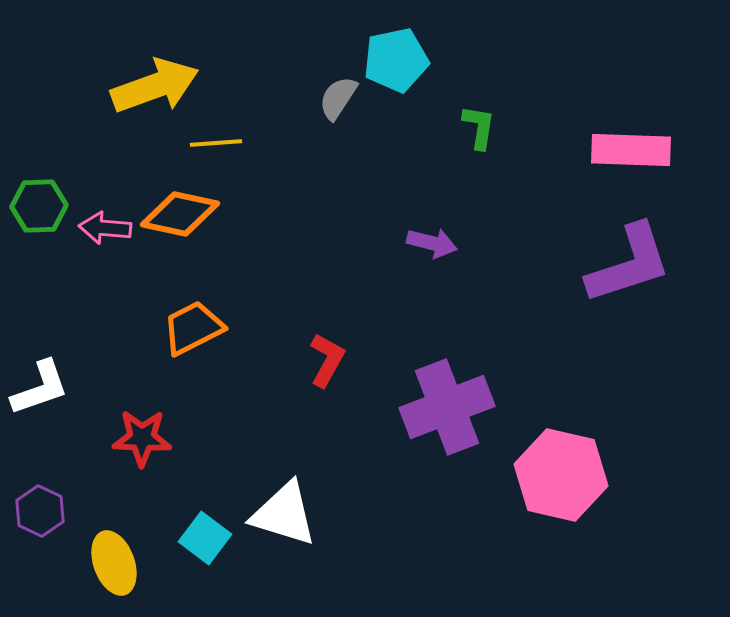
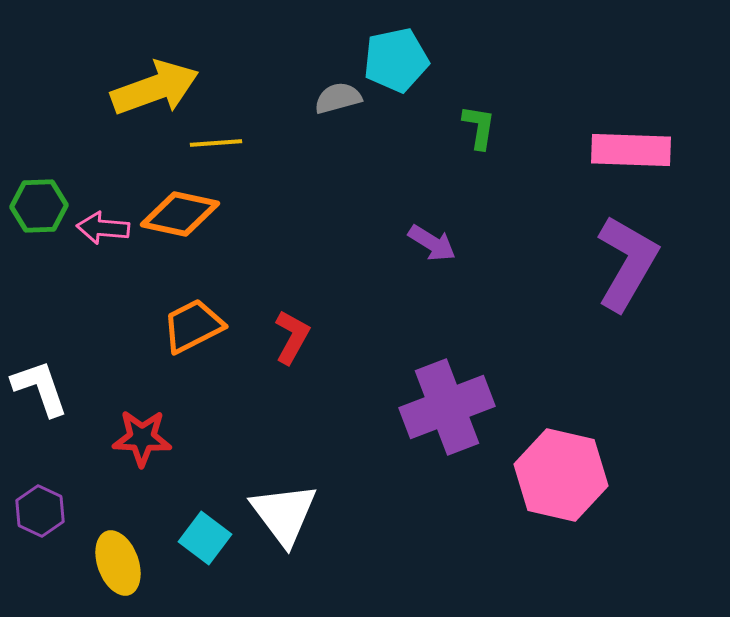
yellow arrow: moved 2 px down
gray semicircle: rotated 42 degrees clockwise
pink arrow: moved 2 px left
purple arrow: rotated 18 degrees clockwise
purple L-shape: moved 2 px left, 1 px up; rotated 42 degrees counterclockwise
orange trapezoid: moved 2 px up
red L-shape: moved 35 px left, 23 px up
white L-shape: rotated 90 degrees counterclockwise
white triangle: rotated 36 degrees clockwise
yellow ellipse: moved 4 px right
